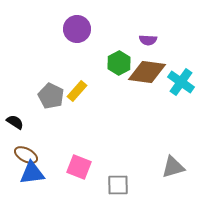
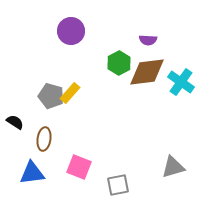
purple circle: moved 6 px left, 2 px down
brown diamond: rotated 15 degrees counterclockwise
yellow rectangle: moved 7 px left, 2 px down
gray pentagon: rotated 10 degrees counterclockwise
brown ellipse: moved 18 px right, 16 px up; rotated 70 degrees clockwise
gray square: rotated 10 degrees counterclockwise
